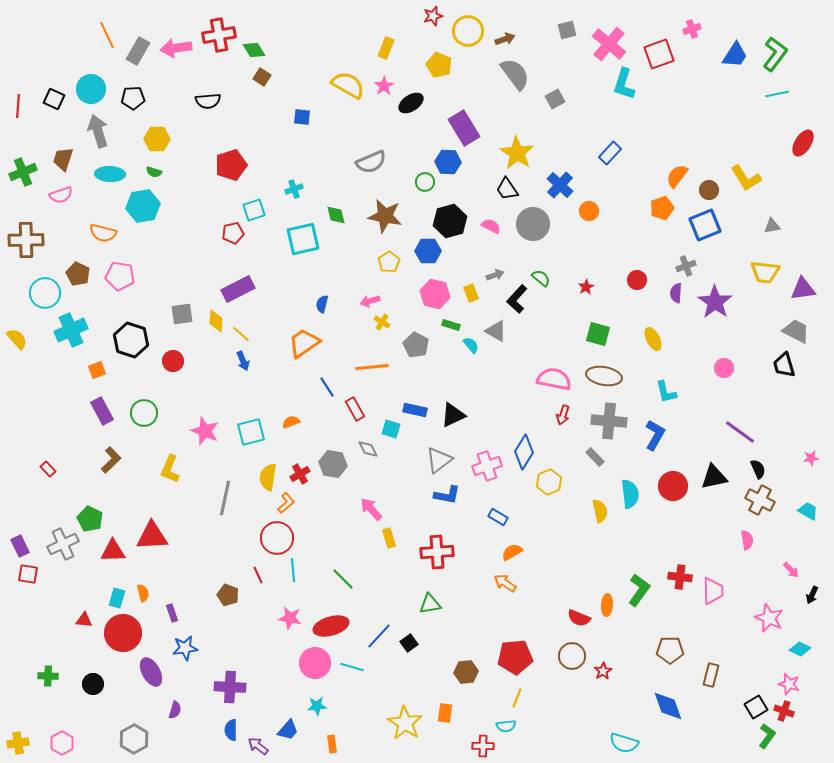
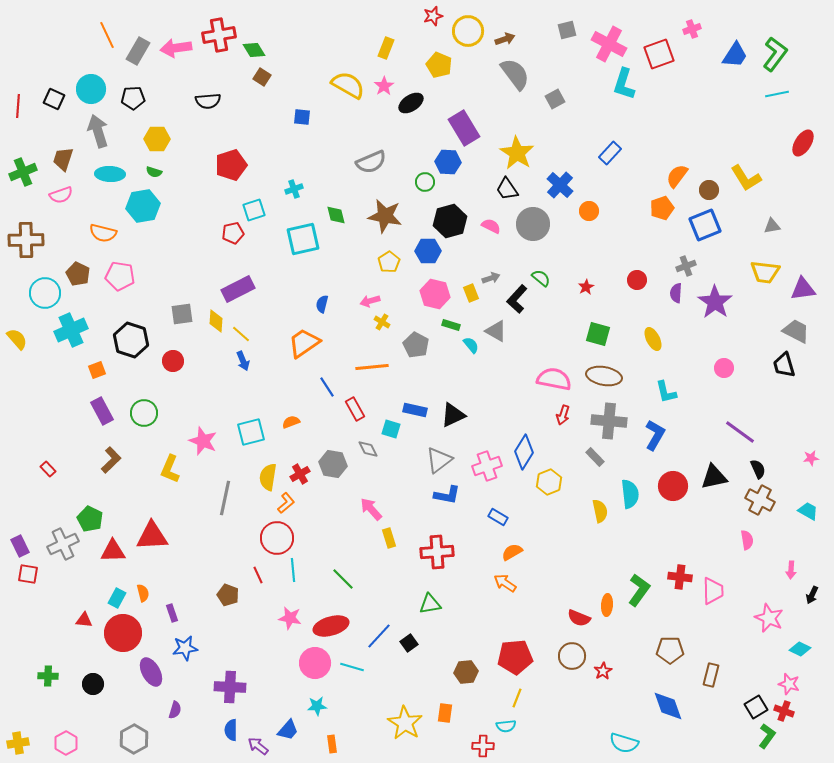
pink cross at (609, 44): rotated 12 degrees counterclockwise
gray arrow at (495, 275): moved 4 px left, 3 px down
pink star at (205, 431): moved 2 px left, 10 px down
pink arrow at (791, 570): rotated 48 degrees clockwise
cyan rectangle at (117, 598): rotated 12 degrees clockwise
pink hexagon at (62, 743): moved 4 px right
